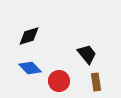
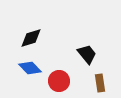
black diamond: moved 2 px right, 2 px down
brown rectangle: moved 4 px right, 1 px down
